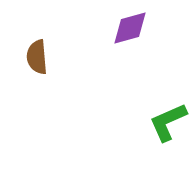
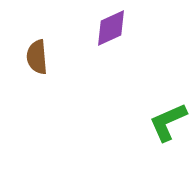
purple diamond: moved 19 px left; rotated 9 degrees counterclockwise
